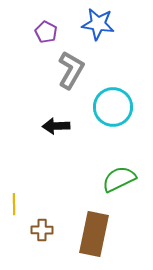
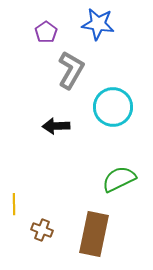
purple pentagon: rotated 10 degrees clockwise
brown cross: rotated 20 degrees clockwise
